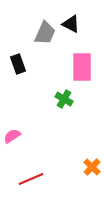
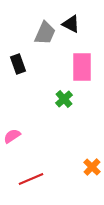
green cross: rotated 18 degrees clockwise
